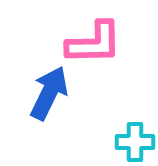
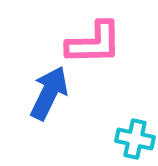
cyan cross: moved 3 px up; rotated 12 degrees clockwise
